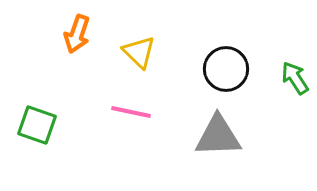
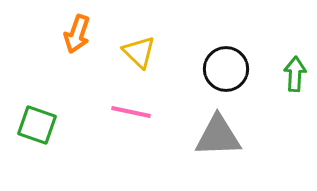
green arrow: moved 4 px up; rotated 36 degrees clockwise
